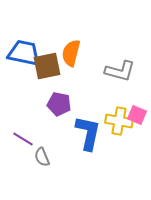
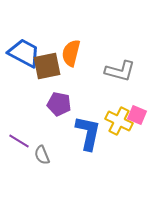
blue trapezoid: rotated 16 degrees clockwise
yellow cross: rotated 16 degrees clockwise
purple line: moved 4 px left, 2 px down
gray semicircle: moved 2 px up
